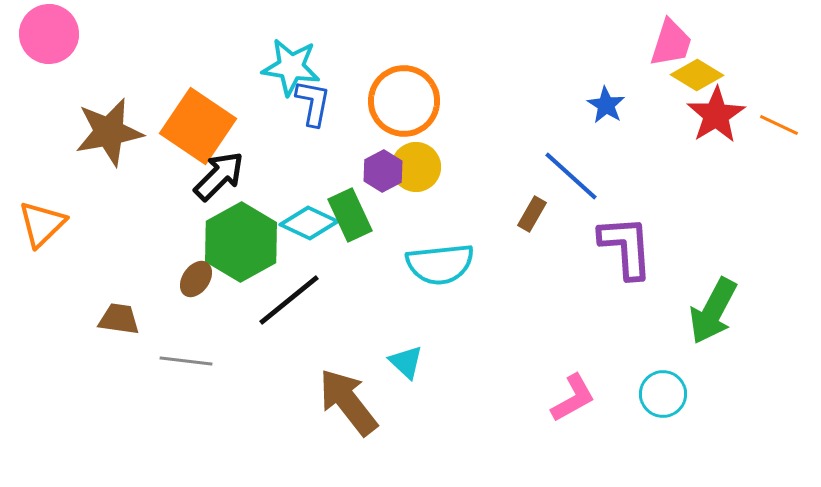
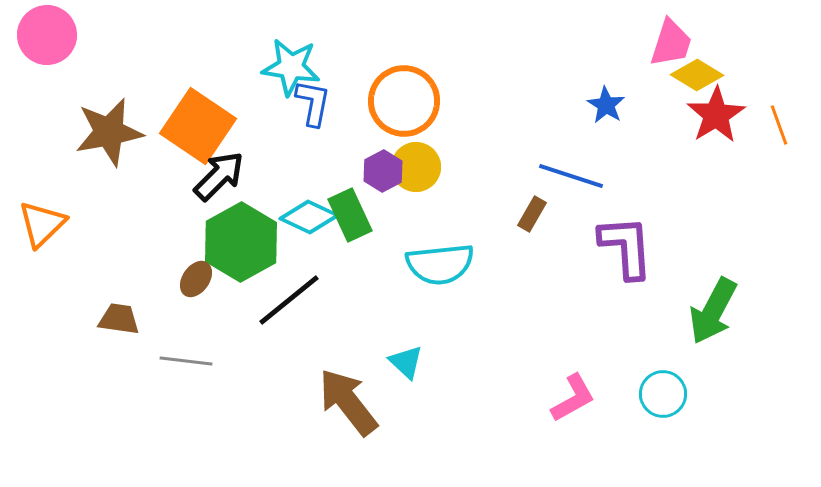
pink circle: moved 2 px left, 1 px down
orange line: rotated 45 degrees clockwise
blue line: rotated 24 degrees counterclockwise
cyan diamond: moved 6 px up
